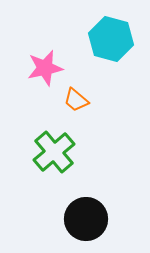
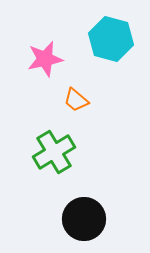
pink star: moved 9 px up
green cross: rotated 9 degrees clockwise
black circle: moved 2 px left
